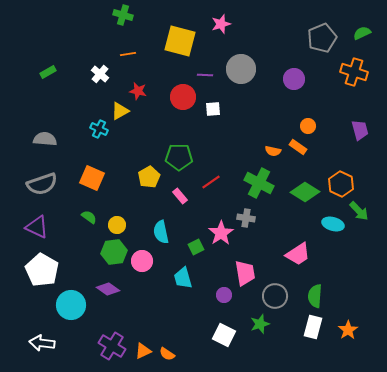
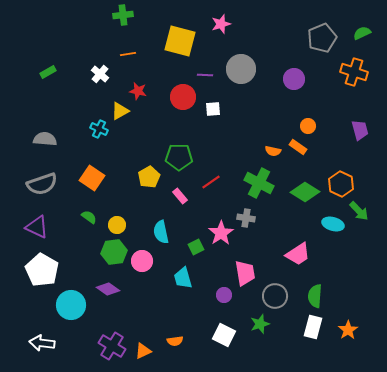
green cross at (123, 15): rotated 24 degrees counterclockwise
orange square at (92, 178): rotated 10 degrees clockwise
orange semicircle at (167, 354): moved 8 px right, 13 px up; rotated 42 degrees counterclockwise
